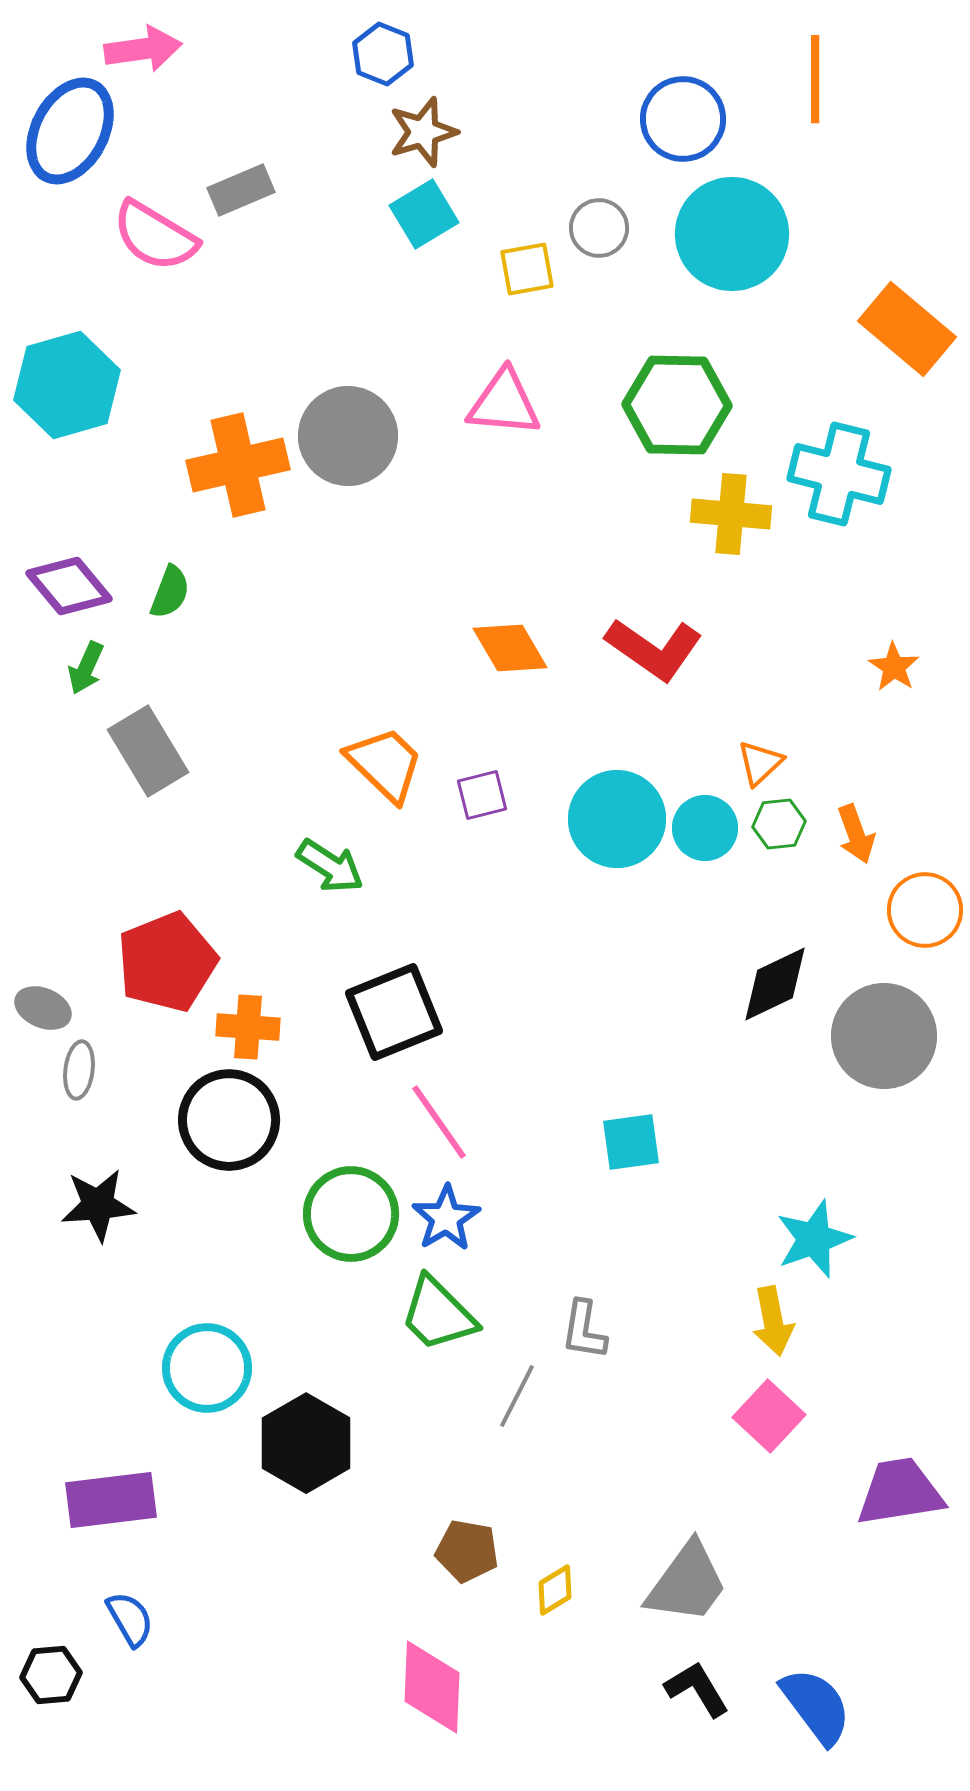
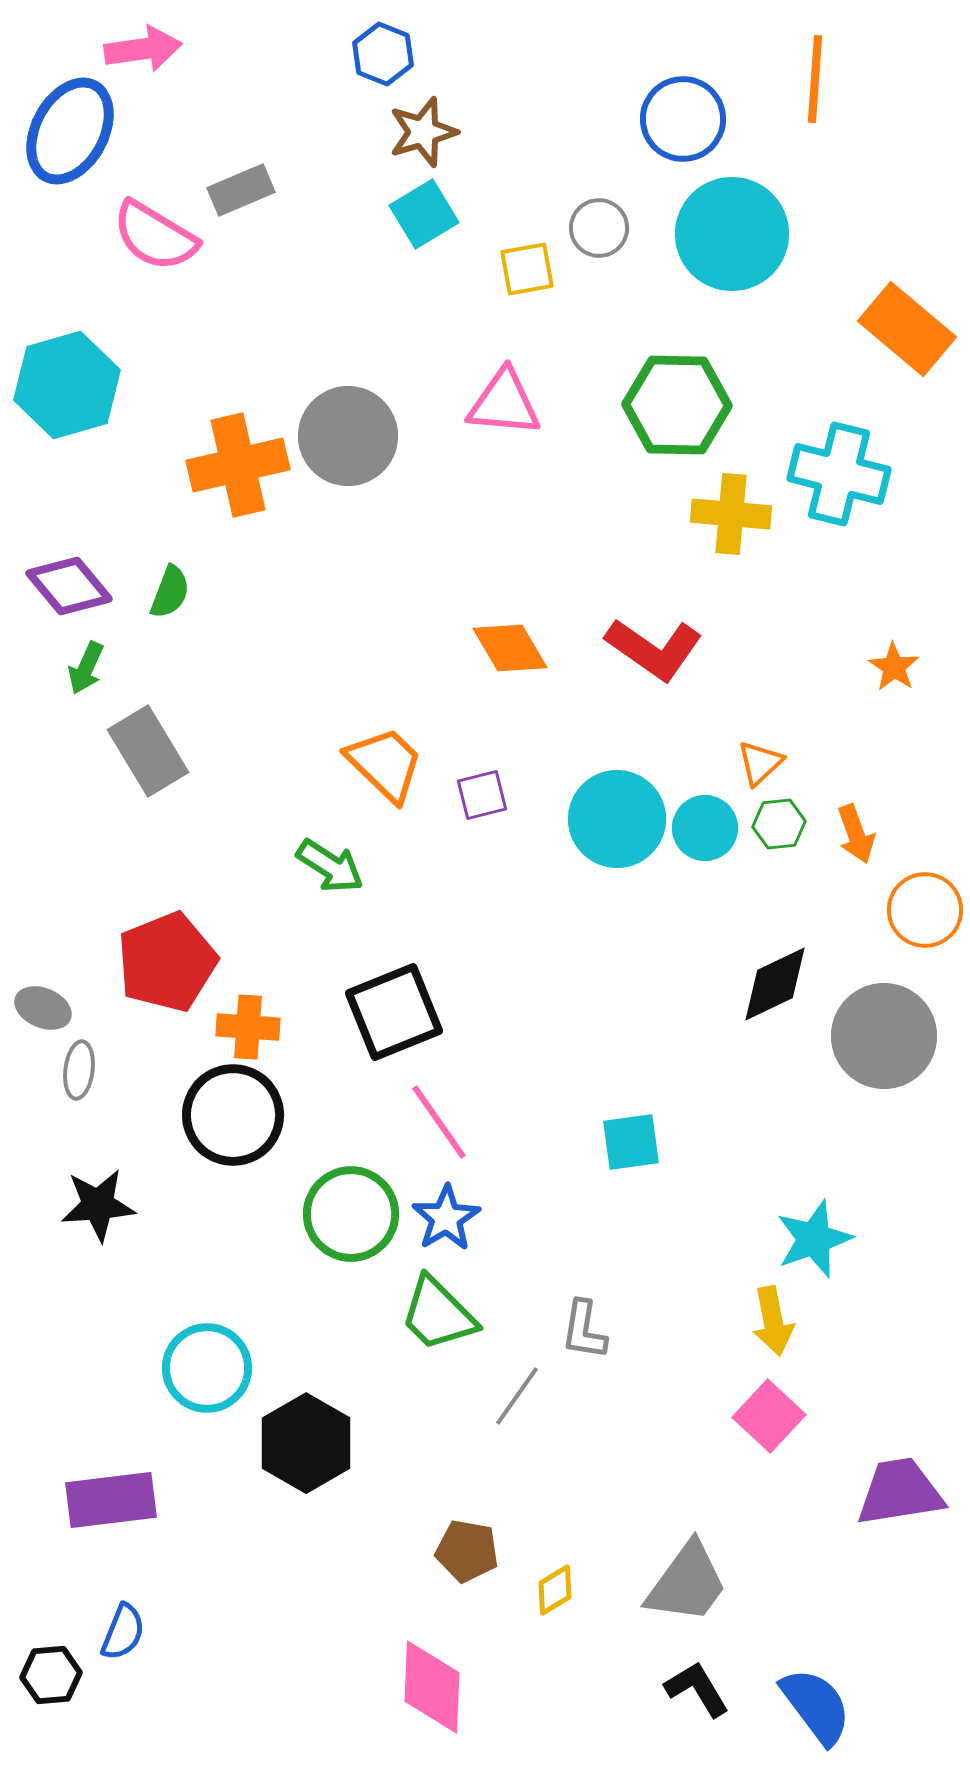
orange line at (815, 79): rotated 4 degrees clockwise
black circle at (229, 1120): moved 4 px right, 5 px up
gray line at (517, 1396): rotated 8 degrees clockwise
blue semicircle at (130, 1619): moved 7 px left, 13 px down; rotated 52 degrees clockwise
